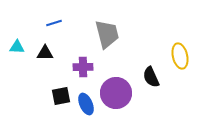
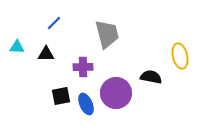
blue line: rotated 28 degrees counterclockwise
black triangle: moved 1 px right, 1 px down
black semicircle: rotated 125 degrees clockwise
